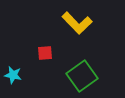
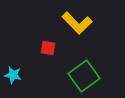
red square: moved 3 px right, 5 px up; rotated 14 degrees clockwise
green square: moved 2 px right
